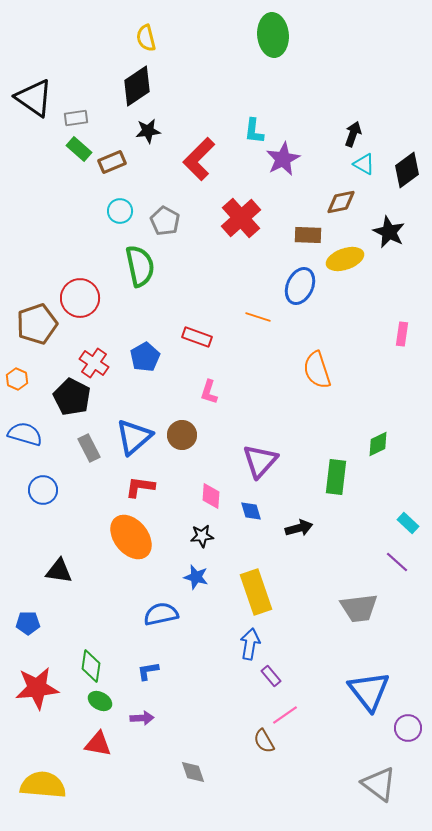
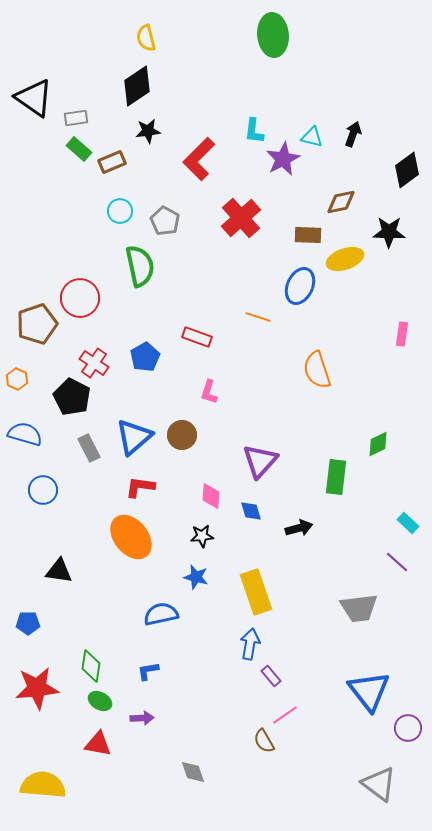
cyan triangle at (364, 164): moved 52 px left, 27 px up; rotated 15 degrees counterclockwise
black star at (389, 232): rotated 24 degrees counterclockwise
